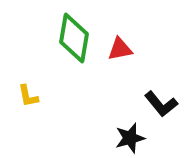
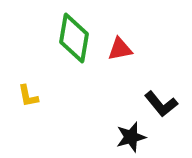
black star: moved 1 px right, 1 px up
